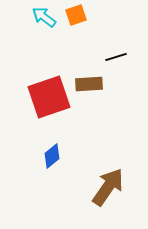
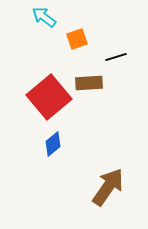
orange square: moved 1 px right, 24 px down
brown rectangle: moved 1 px up
red square: rotated 21 degrees counterclockwise
blue diamond: moved 1 px right, 12 px up
